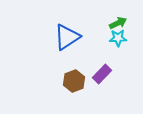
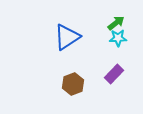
green arrow: moved 2 px left; rotated 12 degrees counterclockwise
purple rectangle: moved 12 px right
brown hexagon: moved 1 px left, 3 px down
